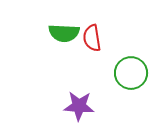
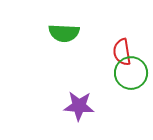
red semicircle: moved 30 px right, 14 px down
